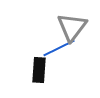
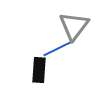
gray triangle: moved 2 px right, 1 px up
